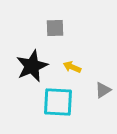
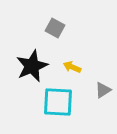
gray square: rotated 30 degrees clockwise
